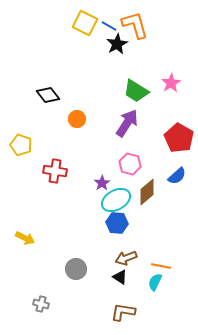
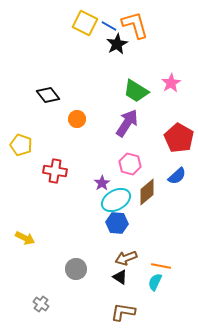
gray cross: rotated 21 degrees clockwise
